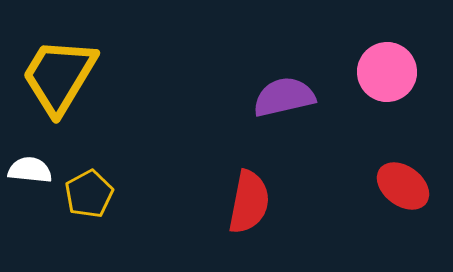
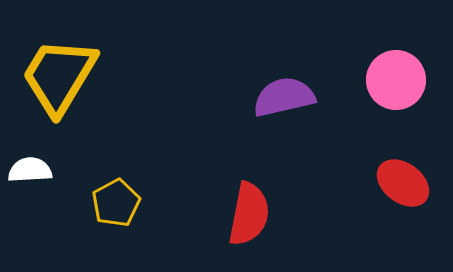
pink circle: moved 9 px right, 8 px down
white semicircle: rotated 9 degrees counterclockwise
red ellipse: moved 3 px up
yellow pentagon: moved 27 px right, 9 px down
red semicircle: moved 12 px down
